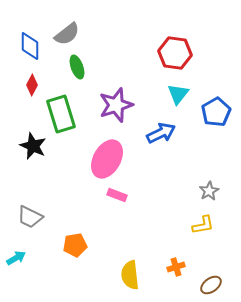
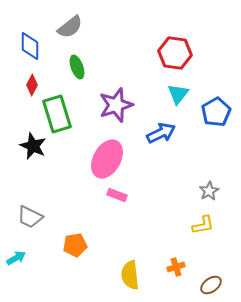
gray semicircle: moved 3 px right, 7 px up
green rectangle: moved 4 px left
